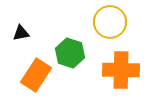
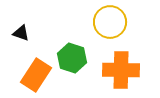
black triangle: rotated 30 degrees clockwise
green hexagon: moved 2 px right, 5 px down
